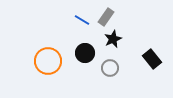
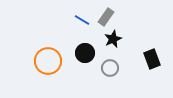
black rectangle: rotated 18 degrees clockwise
